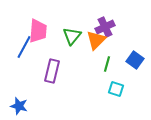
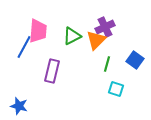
green triangle: rotated 24 degrees clockwise
